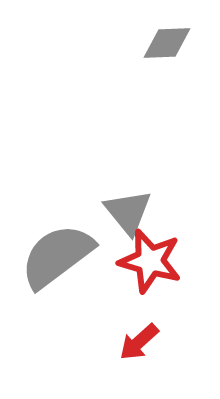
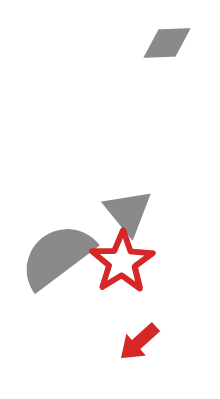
red star: moved 28 px left, 1 px down; rotated 24 degrees clockwise
